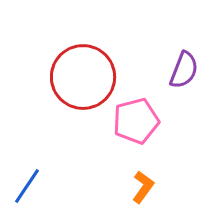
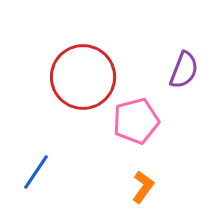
blue line: moved 9 px right, 14 px up
